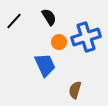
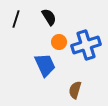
black line: moved 2 px right, 2 px up; rotated 24 degrees counterclockwise
blue cross: moved 8 px down
